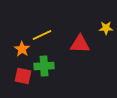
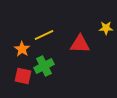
yellow line: moved 2 px right
green cross: rotated 24 degrees counterclockwise
